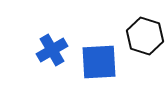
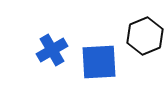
black hexagon: rotated 21 degrees clockwise
